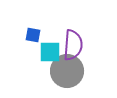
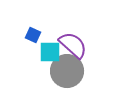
blue square: rotated 14 degrees clockwise
purple semicircle: rotated 52 degrees counterclockwise
